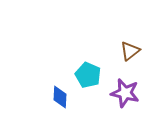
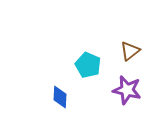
cyan pentagon: moved 10 px up
purple star: moved 2 px right, 3 px up
